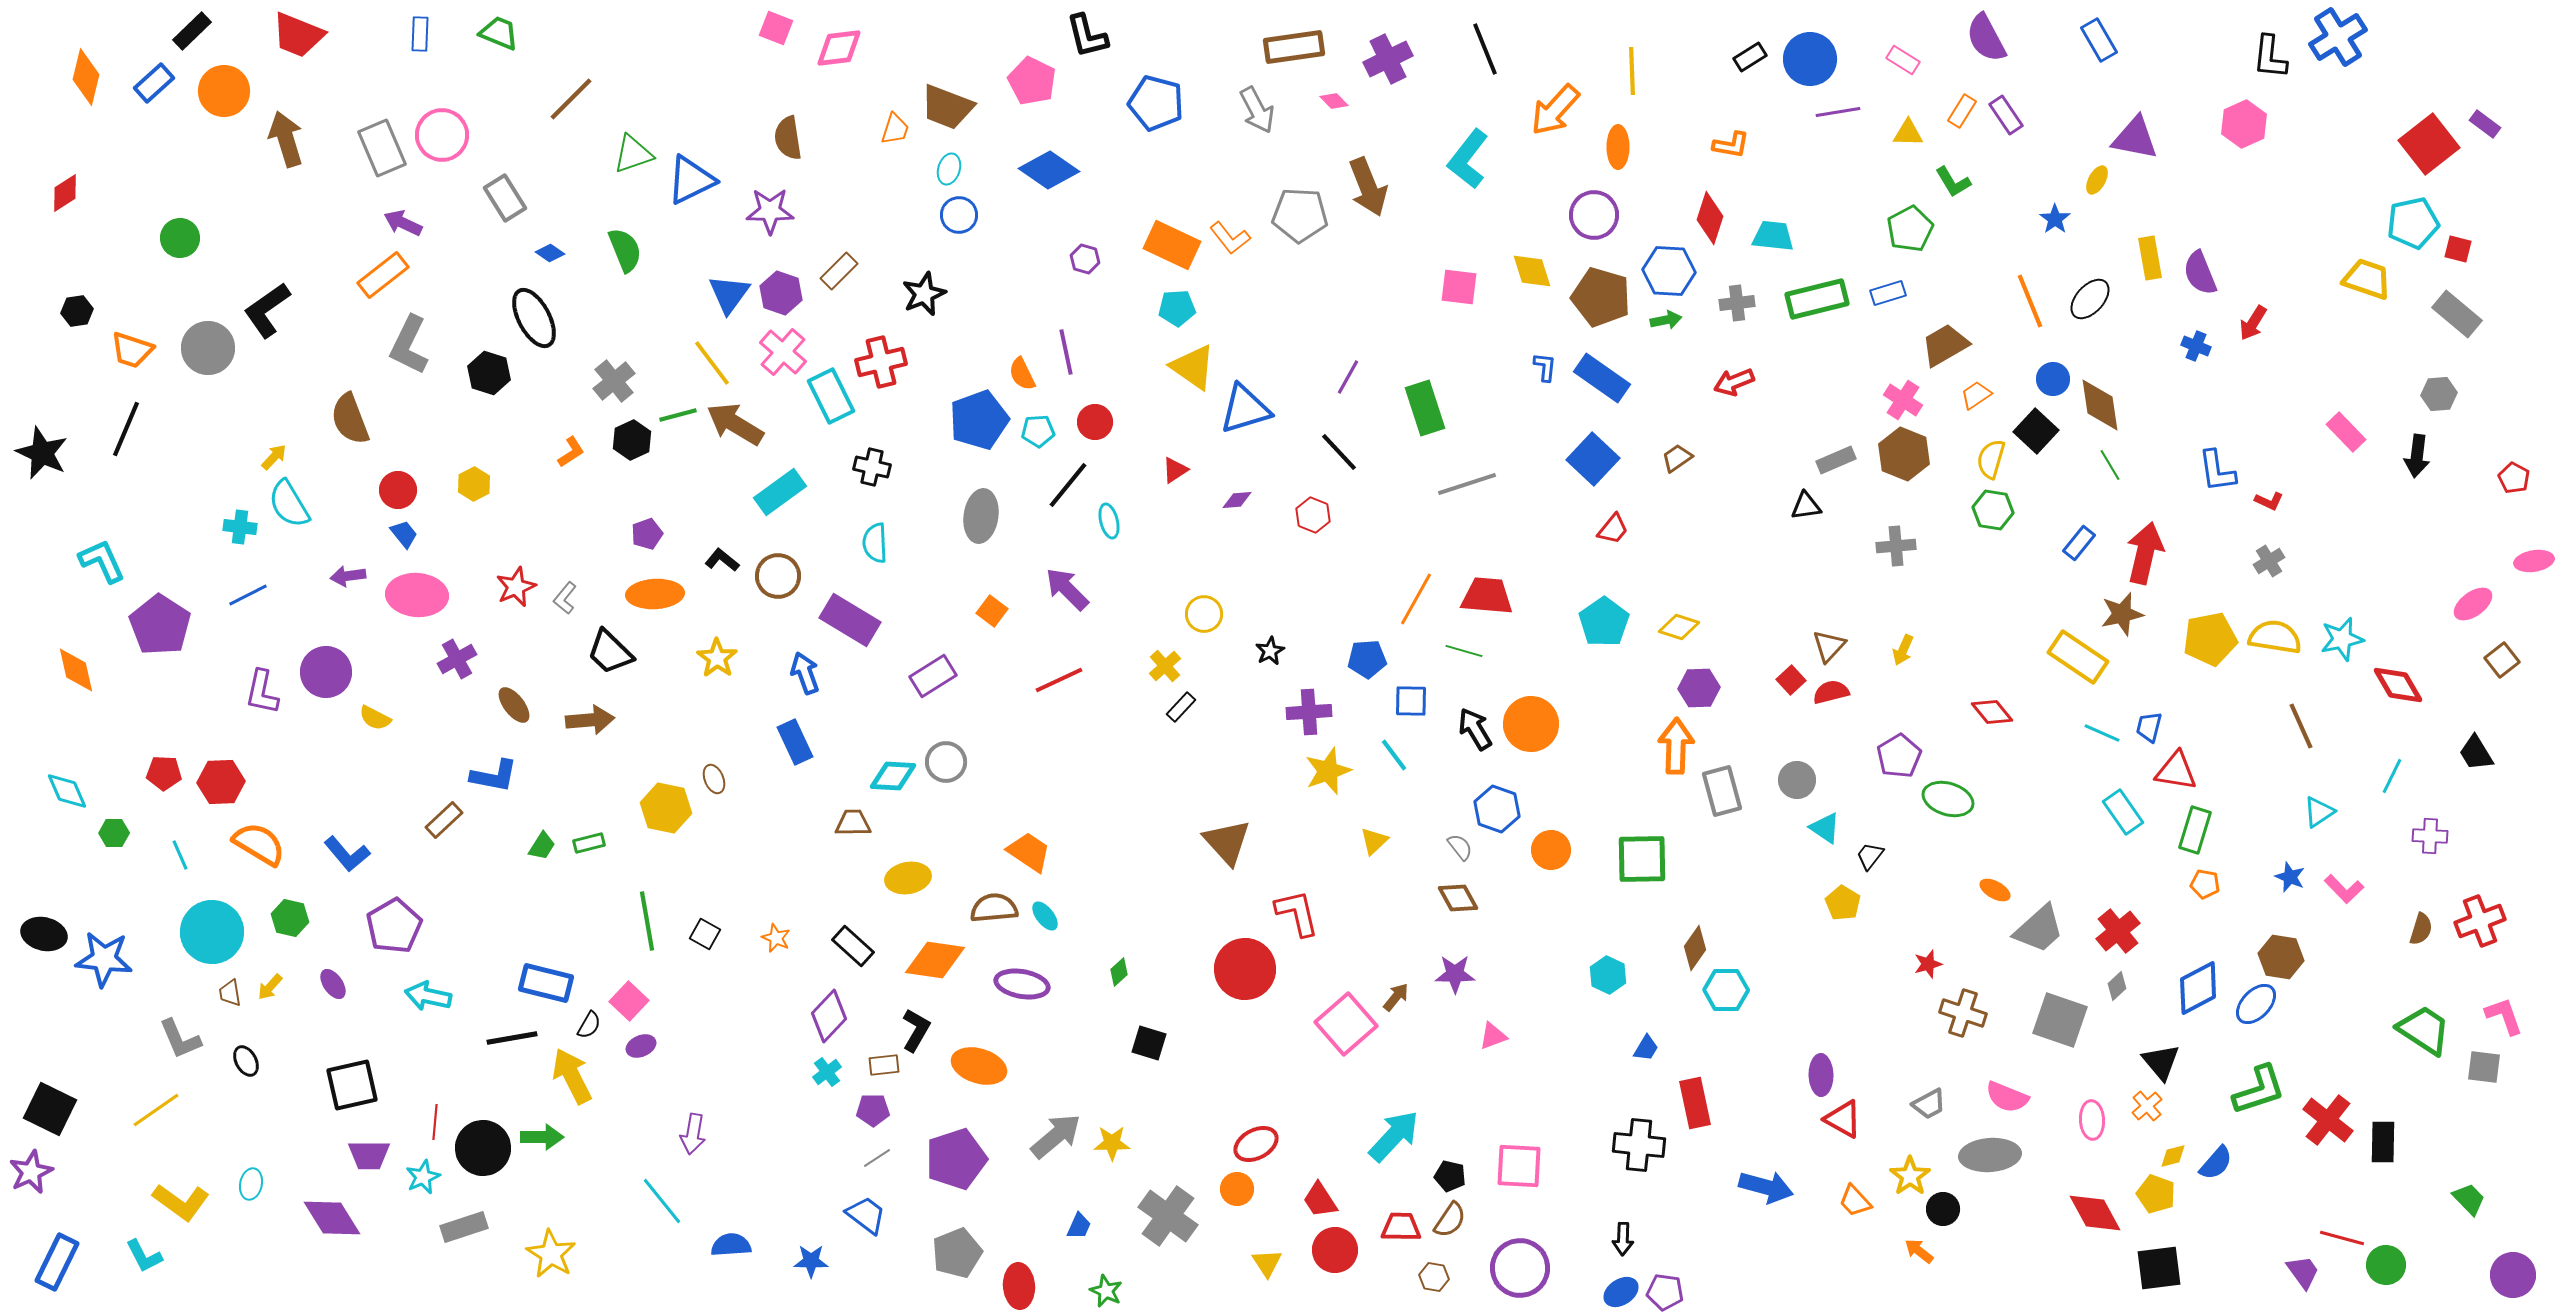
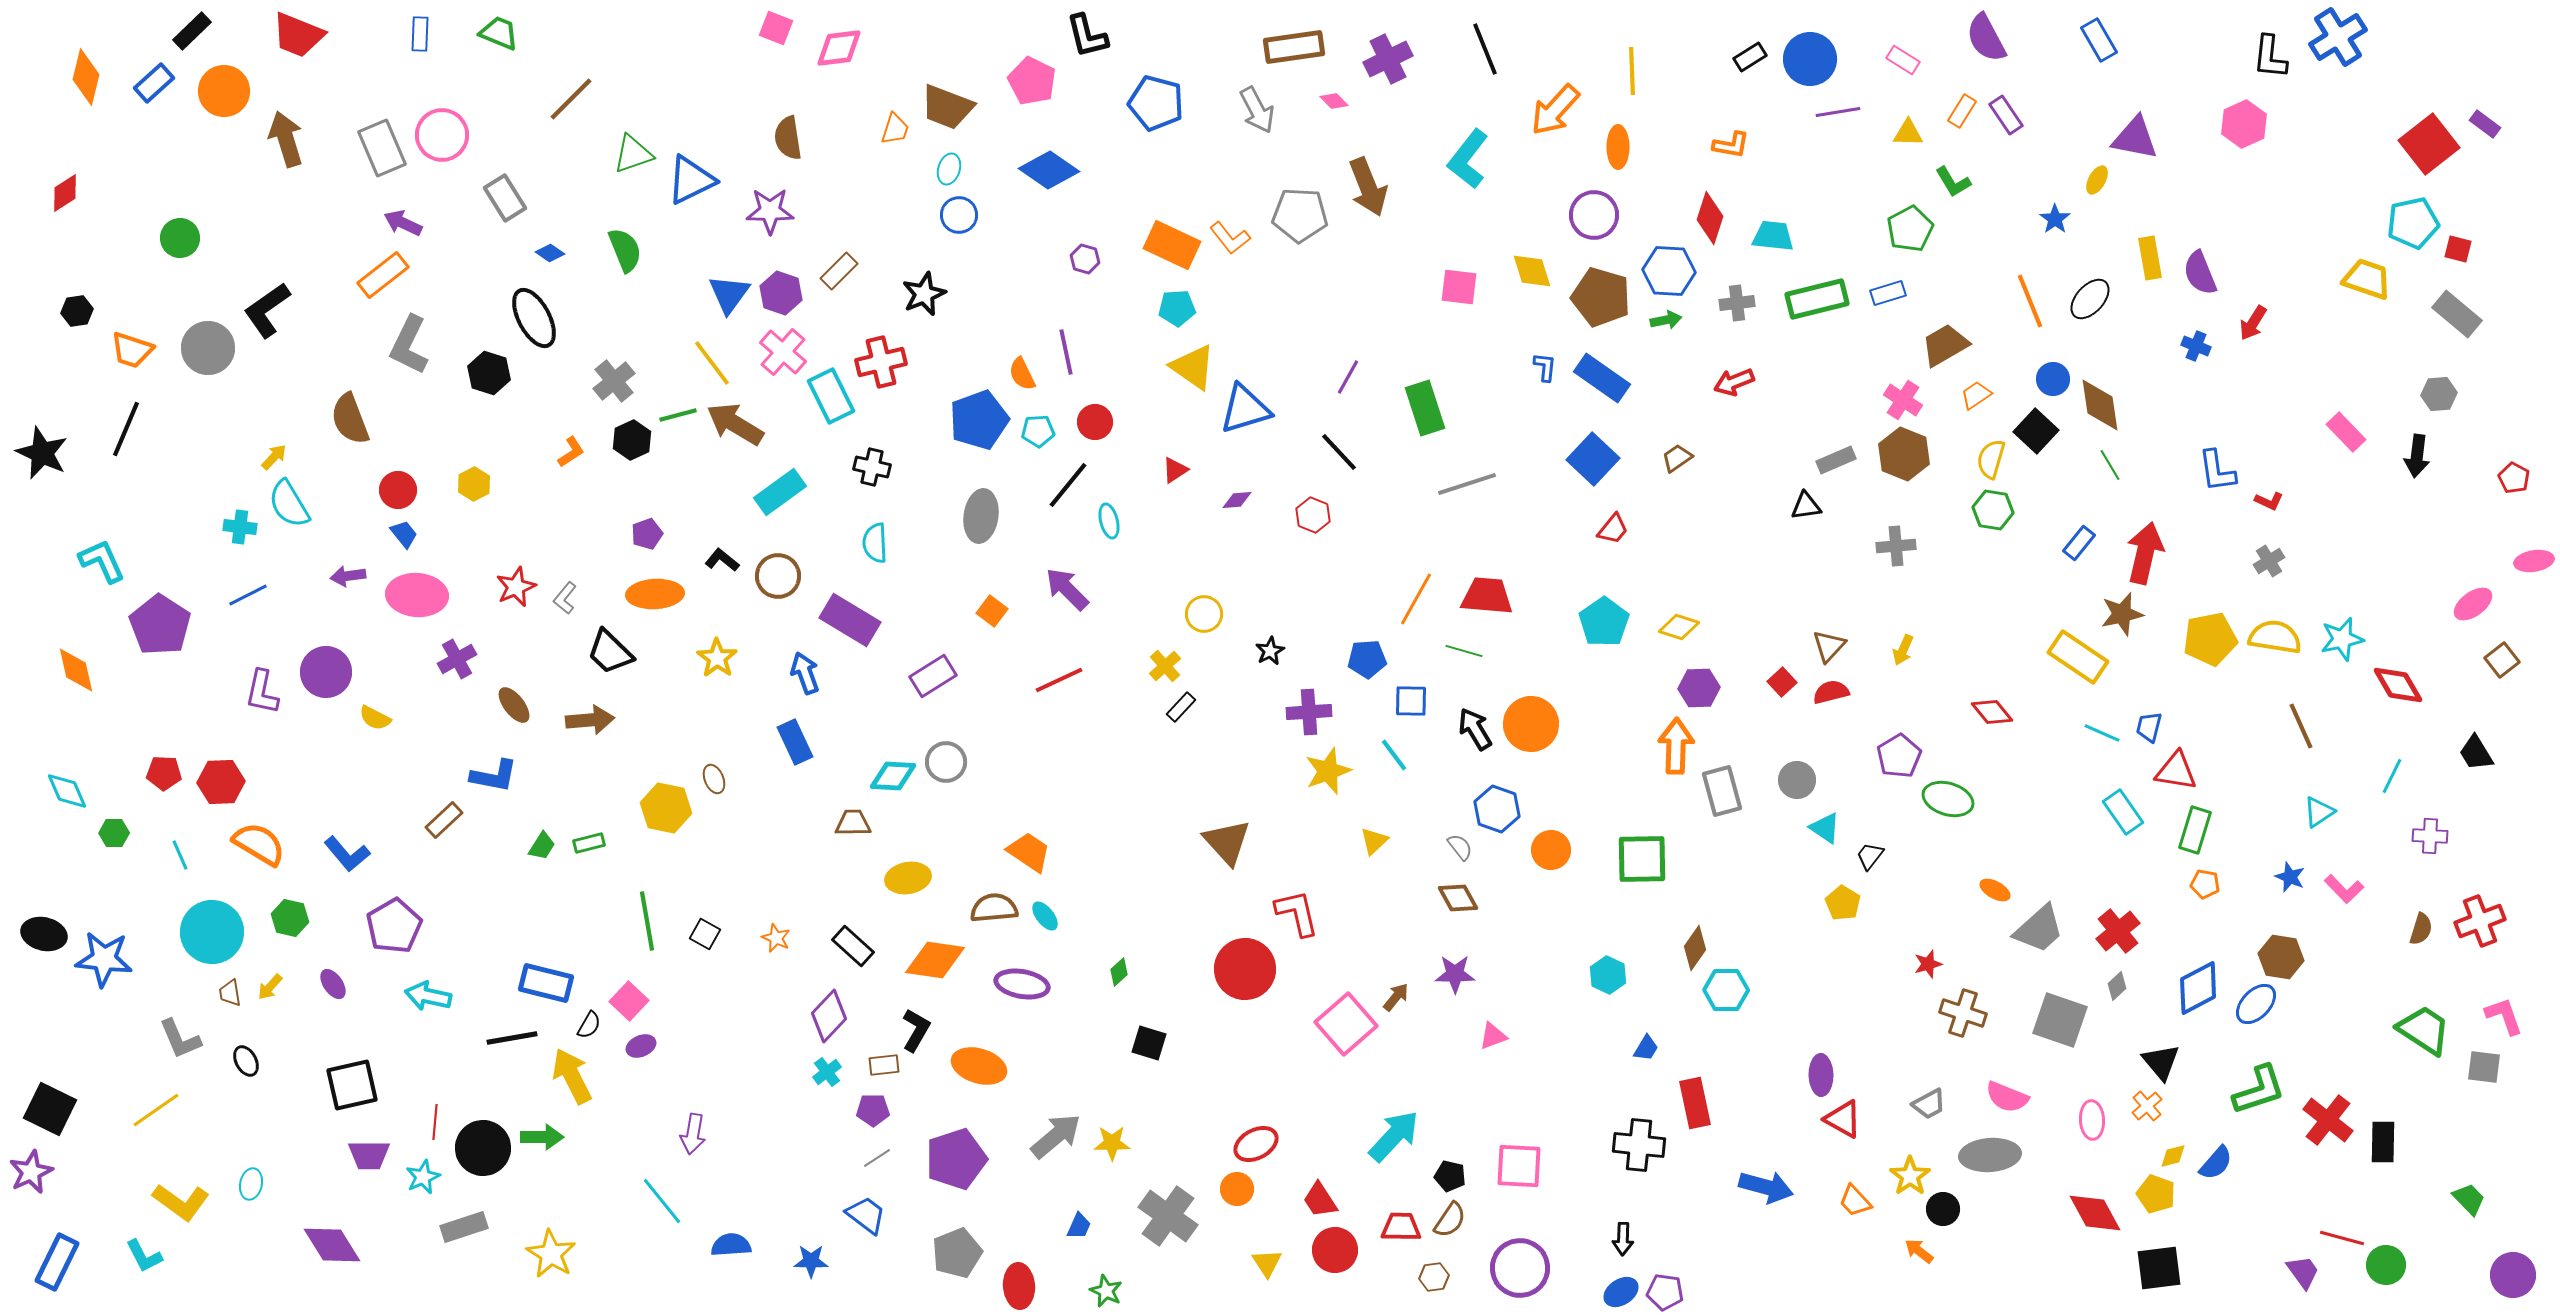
red square at (1791, 680): moved 9 px left, 2 px down
purple diamond at (332, 1218): moved 27 px down
brown hexagon at (1434, 1277): rotated 16 degrees counterclockwise
